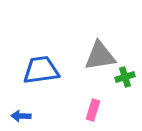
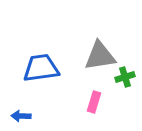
blue trapezoid: moved 2 px up
pink rectangle: moved 1 px right, 8 px up
